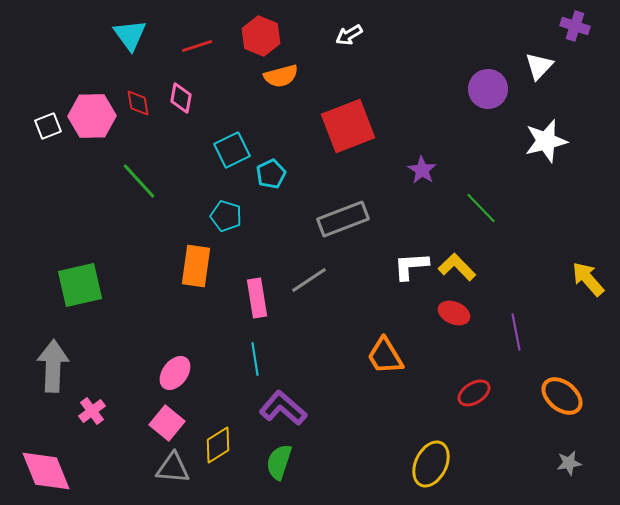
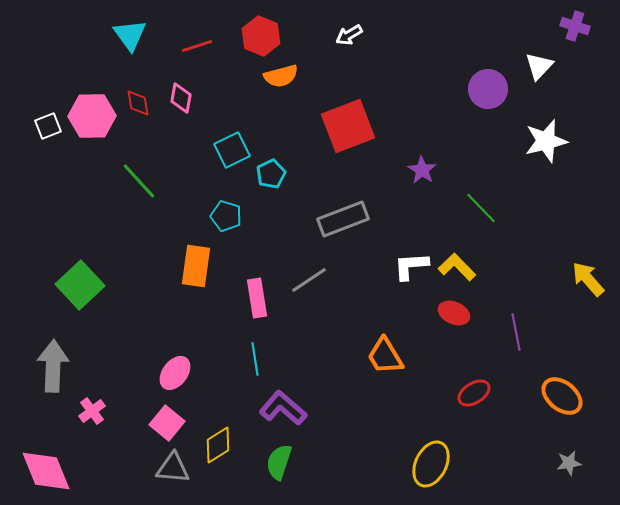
green square at (80, 285): rotated 30 degrees counterclockwise
